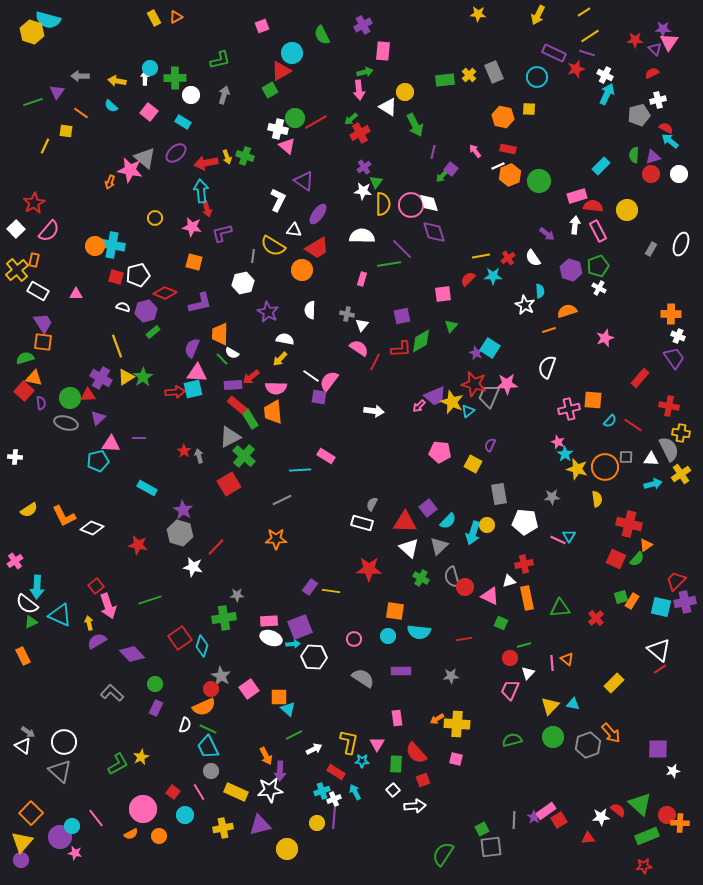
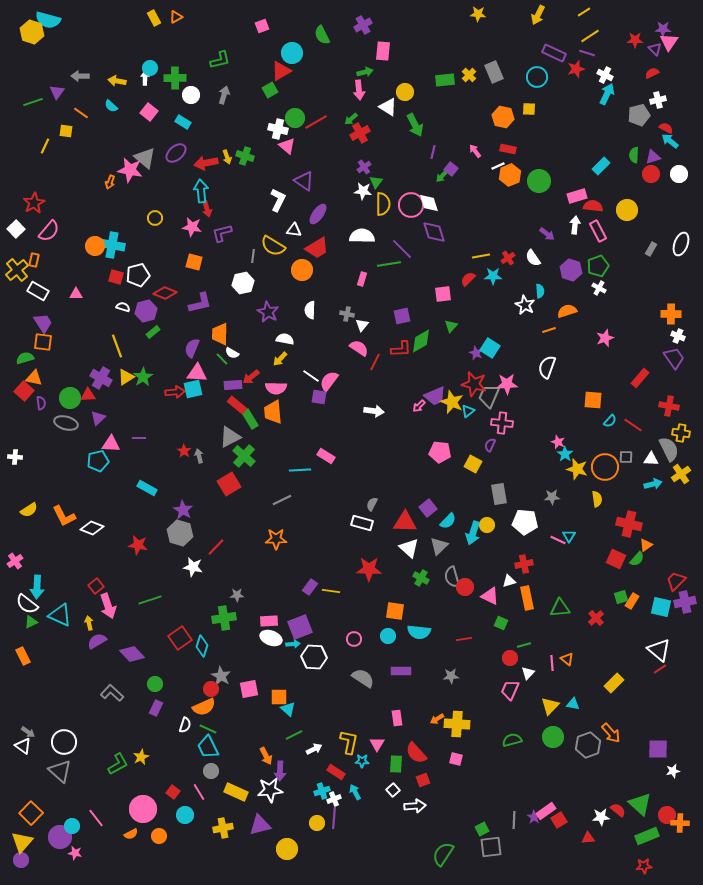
pink cross at (569, 409): moved 67 px left, 14 px down; rotated 20 degrees clockwise
pink square at (249, 689): rotated 24 degrees clockwise
